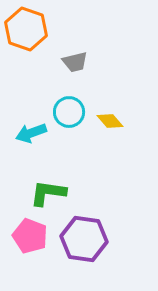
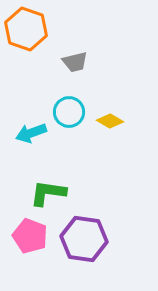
yellow diamond: rotated 20 degrees counterclockwise
